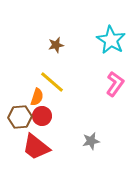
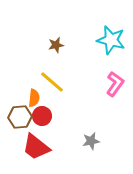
cyan star: rotated 16 degrees counterclockwise
orange semicircle: moved 3 px left, 1 px down; rotated 12 degrees counterclockwise
